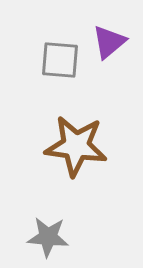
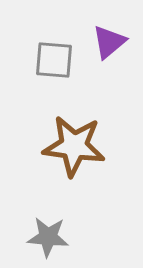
gray square: moved 6 px left
brown star: moved 2 px left
